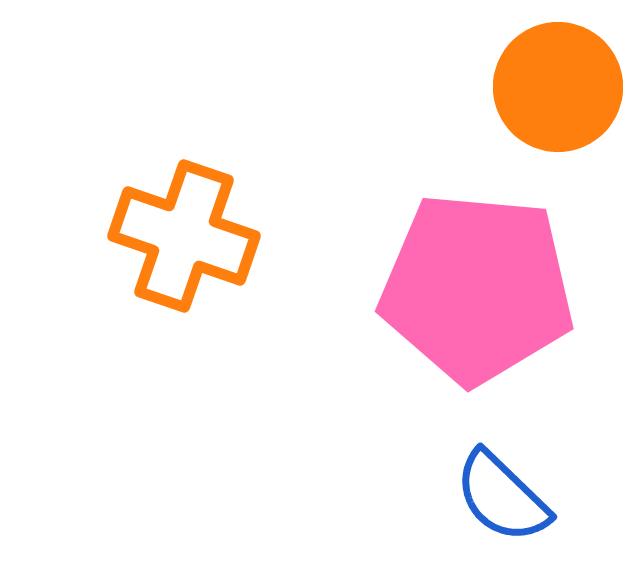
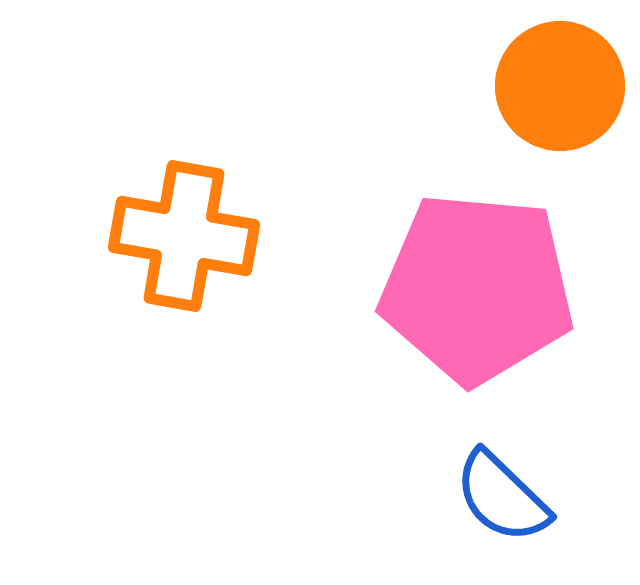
orange circle: moved 2 px right, 1 px up
orange cross: rotated 9 degrees counterclockwise
